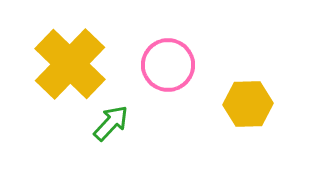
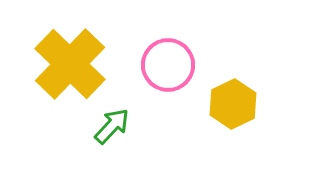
yellow hexagon: moved 15 px left; rotated 24 degrees counterclockwise
green arrow: moved 1 px right, 3 px down
